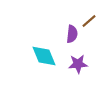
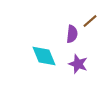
brown line: moved 1 px right
purple star: rotated 24 degrees clockwise
